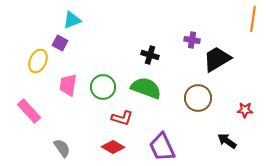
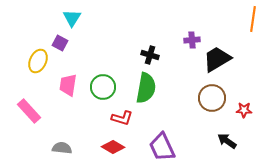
cyan triangle: moved 2 px up; rotated 36 degrees counterclockwise
purple cross: rotated 14 degrees counterclockwise
green semicircle: rotated 80 degrees clockwise
brown circle: moved 14 px right
red star: moved 1 px left
gray semicircle: rotated 48 degrees counterclockwise
